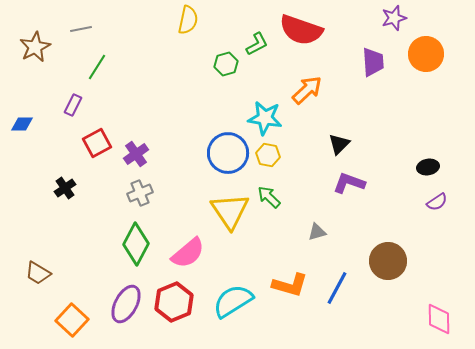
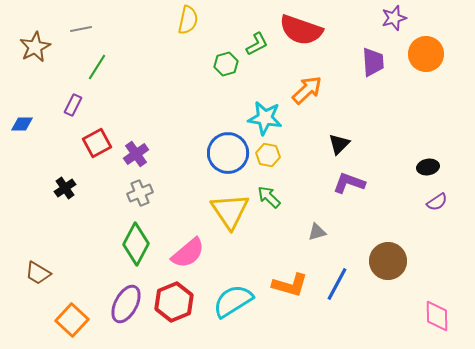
blue line: moved 4 px up
pink diamond: moved 2 px left, 3 px up
